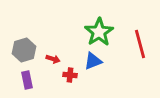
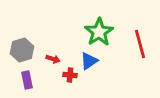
gray hexagon: moved 2 px left
blue triangle: moved 4 px left; rotated 12 degrees counterclockwise
